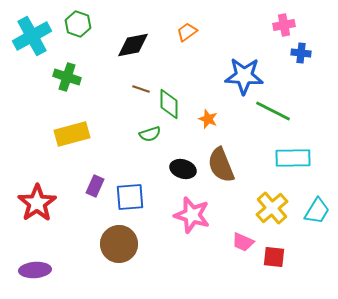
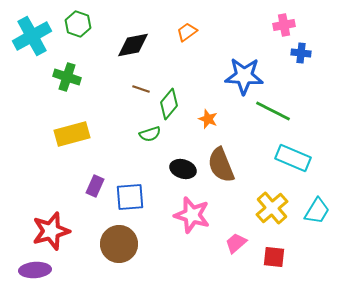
green diamond: rotated 40 degrees clockwise
cyan rectangle: rotated 24 degrees clockwise
red star: moved 14 px right, 28 px down; rotated 18 degrees clockwise
pink trapezoid: moved 7 px left, 1 px down; rotated 115 degrees clockwise
